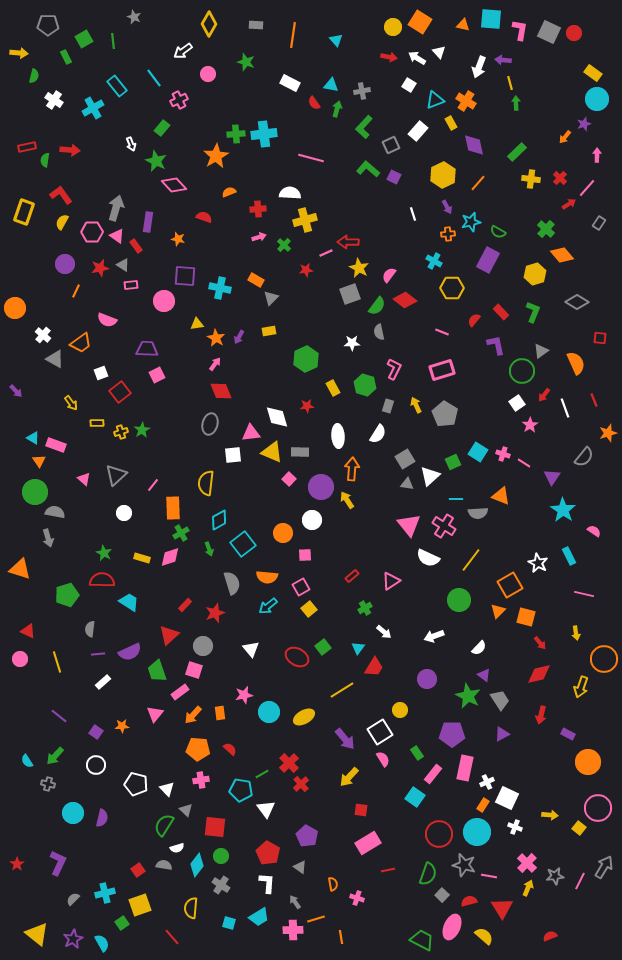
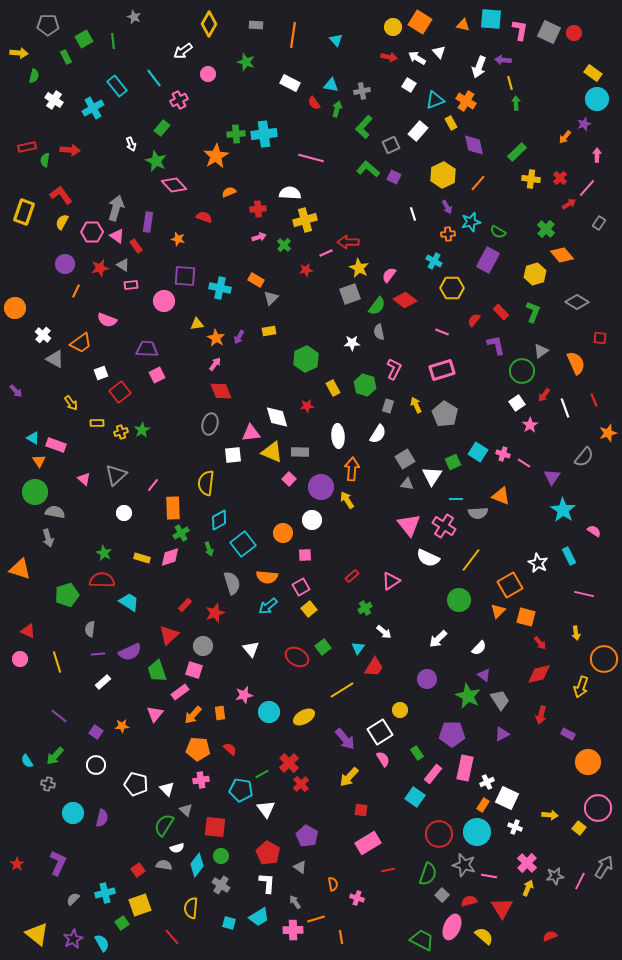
white triangle at (430, 476): moved 2 px right; rotated 15 degrees counterclockwise
white arrow at (434, 636): moved 4 px right, 3 px down; rotated 24 degrees counterclockwise
